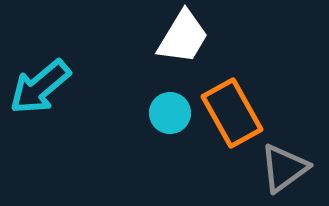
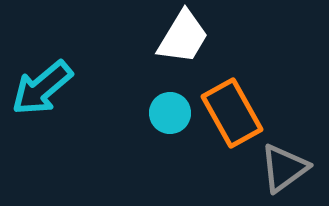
cyan arrow: moved 2 px right, 1 px down
